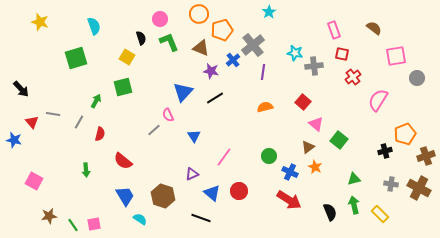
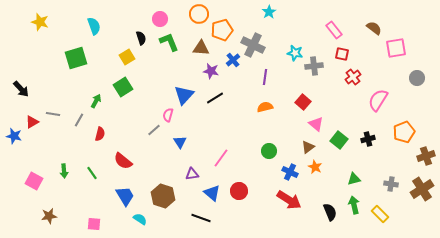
pink rectangle at (334, 30): rotated 18 degrees counterclockwise
gray cross at (253, 45): rotated 25 degrees counterclockwise
brown triangle at (201, 48): rotated 18 degrees counterclockwise
pink square at (396, 56): moved 8 px up
yellow square at (127, 57): rotated 28 degrees clockwise
purple line at (263, 72): moved 2 px right, 5 px down
green square at (123, 87): rotated 18 degrees counterclockwise
blue triangle at (183, 92): moved 1 px right, 3 px down
pink semicircle at (168, 115): rotated 40 degrees clockwise
red triangle at (32, 122): rotated 40 degrees clockwise
gray line at (79, 122): moved 2 px up
orange pentagon at (405, 134): moved 1 px left, 2 px up
blue triangle at (194, 136): moved 14 px left, 6 px down
blue star at (14, 140): moved 4 px up
black cross at (385, 151): moved 17 px left, 12 px up
green circle at (269, 156): moved 5 px up
pink line at (224, 157): moved 3 px left, 1 px down
green arrow at (86, 170): moved 22 px left, 1 px down
purple triangle at (192, 174): rotated 16 degrees clockwise
brown cross at (419, 188): moved 3 px right, 1 px down; rotated 30 degrees clockwise
pink square at (94, 224): rotated 16 degrees clockwise
green line at (73, 225): moved 19 px right, 52 px up
